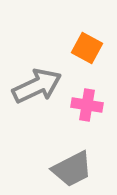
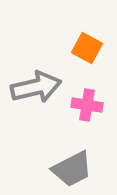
gray arrow: moved 1 px left, 1 px down; rotated 12 degrees clockwise
